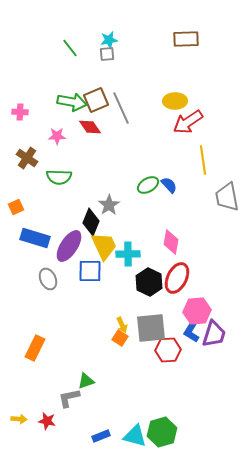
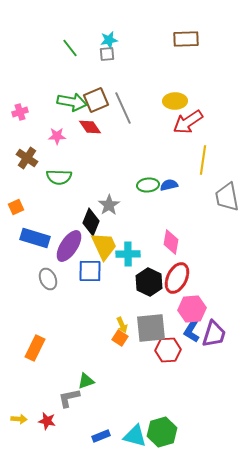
gray line at (121, 108): moved 2 px right
pink cross at (20, 112): rotated 21 degrees counterclockwise
yellow line at (203, 160): rotated 16 degrees clockwise
green ellipse at (148, 185): rotated 25 degrees clockwise
blue semicircle at (169, 185): rotated 60 degrees counterclockwise
pink hexagon at (197, 311): moved 5 px left, 2 px up
